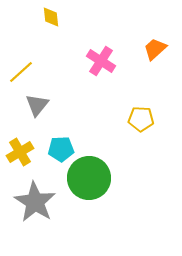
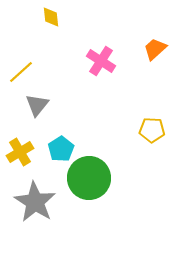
yellow pentagon: moved 11 px right, 11 px down
cyan pentagon: rotated 30 degrees counterclockwise
